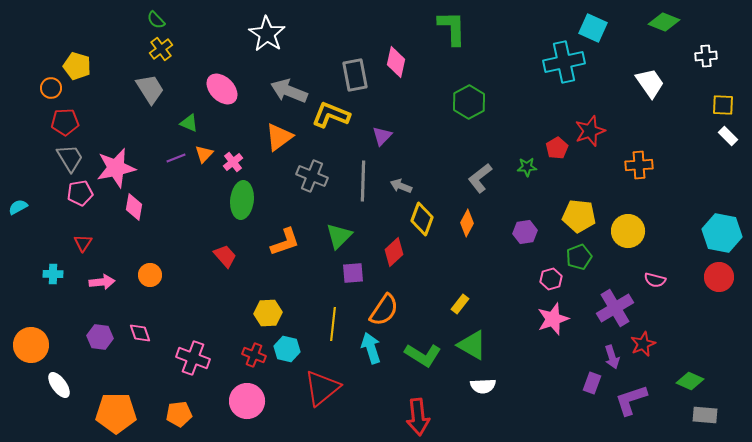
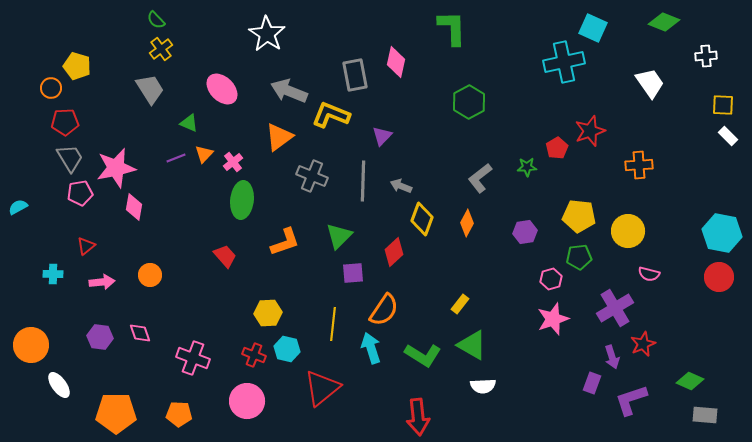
red triangle at (83, 243): moved 3 px right, 3 px down; rotated 18 degrees clockwise
green pentagon at (579, 257): rotated 15 degrees clockwise
pink semicircle at (655, 280): moved 6 px left, 6 px up
orange pentagon at (179, 414): rotated 10 degrees clockwise
